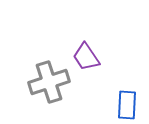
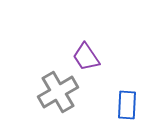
gray cross: moved 9 px right, 10 px down; rotated 12 degrees counterclockwise
